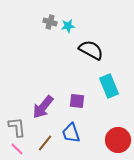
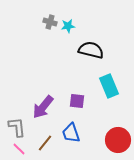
black semicircle: rotated 15 degrees counterclockwise
pink line: moved 2 px right
